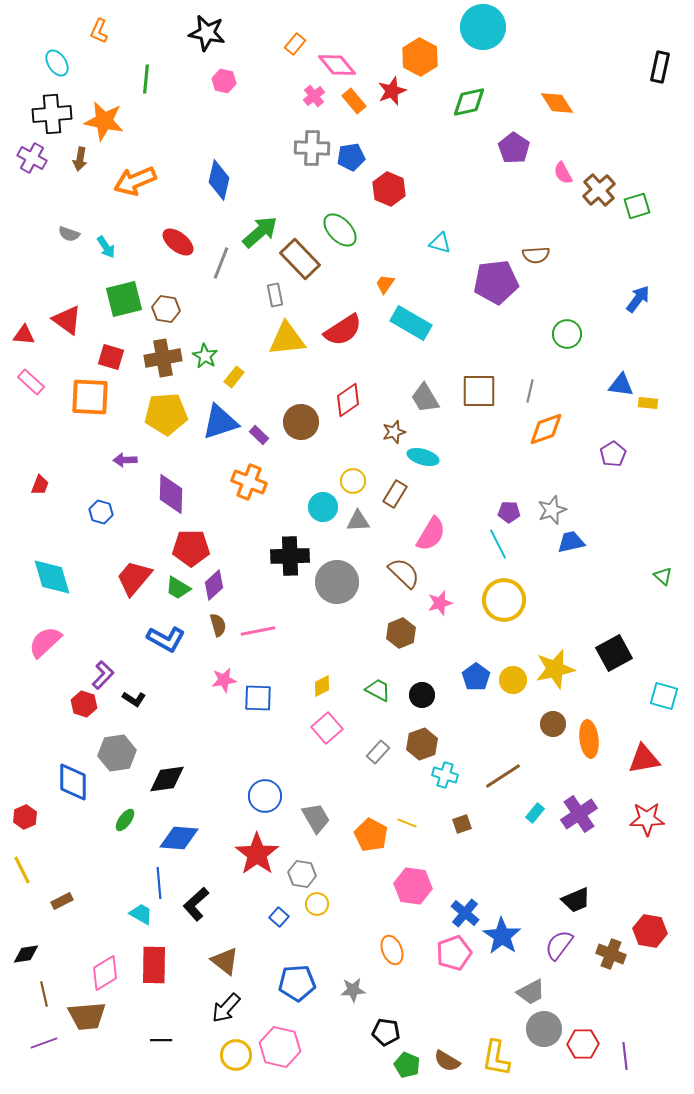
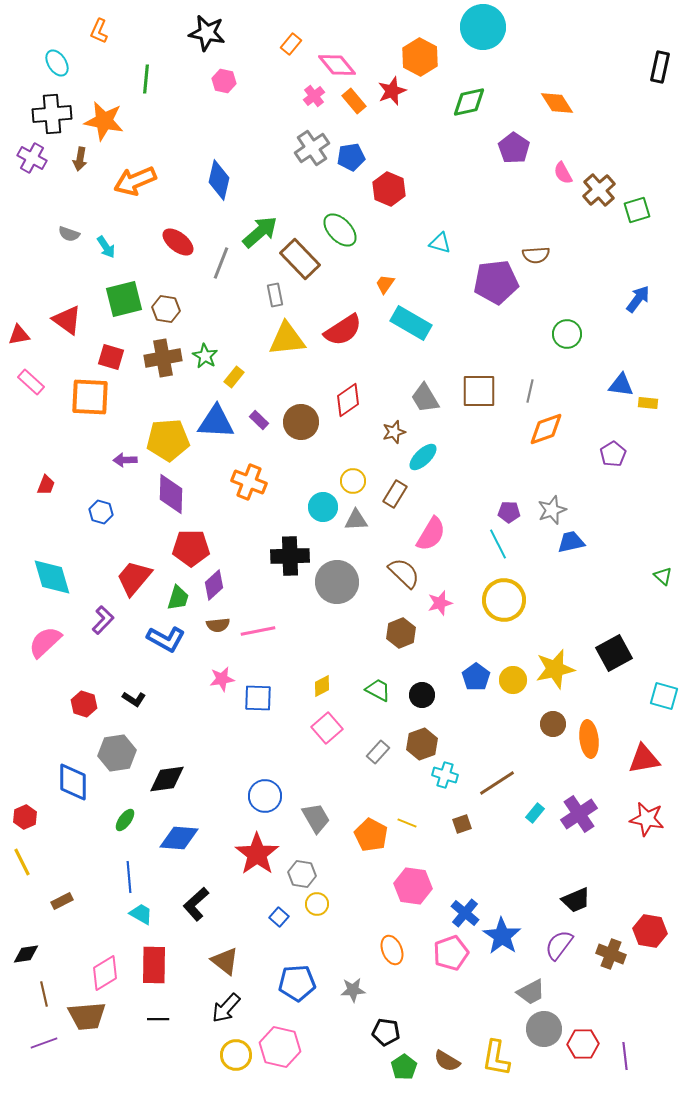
orange rectangle at (295, 44): moved 4 px left
gray cross at (312, 148): rotated 36 degrees counterclockwise
green square at (637, 206): moved 4 px down
red triangle at (24, 335): moved 5 px left; rotated 15 degrees counterclockwise
yellow pentagon at (166, 414): moved 2 px right, 26 px down
blue triangle at (220, 422): moved 4 px left; rotated 21 degrees clockwise
purple rectangle at (259, 435): moved 15 px up
cyan ellipse at (423, 457): rotated 60 degrees counterclockwise
red trapezoid at (40, 485): moved 6 px right
gray triangle at (358, 521): moved 2 px left, 1 px up
green trapezoid at (178, 588): moved 10 px down; rotated 104 degrees counterclockwise
brown semicircle at (218, 625): rotated 100 degrees clockwise
purple L-shape at (103, 675): moved 55 px up
pink star at (224, 680): moved 2 px left, 1 px up
brown line at (503, 776): moved 6 px left, 7 px down
red star at (647, 819): rotated 12 degrees clockwise
yellow line at (22, 870): moved 8 px up
blue line at (159, 883): moved 30 px left, 6 px up
pink pentagon at (454, 953): moved 3 px left
black line at (161, 1040): moved 3 px left, 21 px up
green pentagon at (407, 1065): moved 3 px left, 2 px down; rotated 15 degrees clockwise
